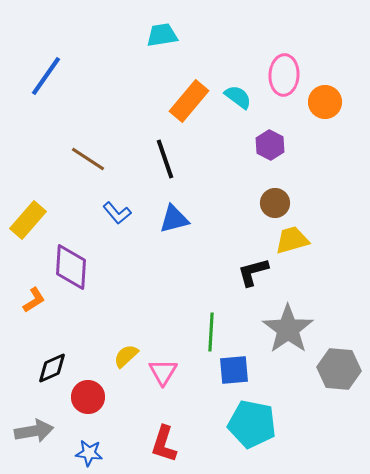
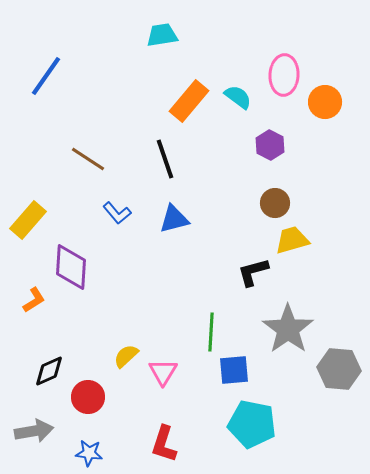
black diamond: moved 3 px left, 3 px down
